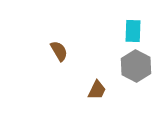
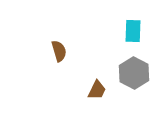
brown semicircle: rotated 15 degrees clockwise
gray hexagon: moved 2 px left, 7 px down
